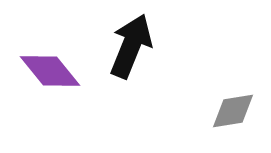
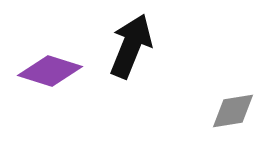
purple diamond: rotated 34 degrees counterclockwise
